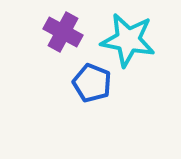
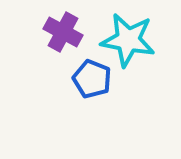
blue pentagon: moved 4 px up
